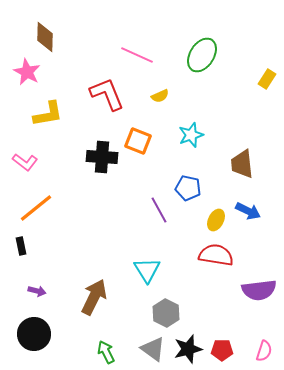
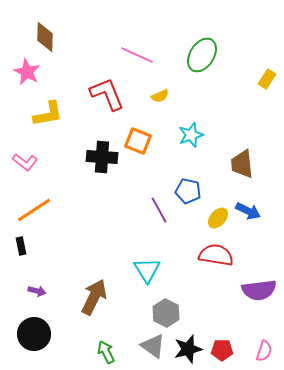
blue pentagon: moved 3 px down
orange line: moved 2 px left, 2 px down; rotated 6 degrees clockwise
yellow ellipse: moved 2 px right, 2 px up; rotated 15 degrees clockwise
gray triangle: moved 3 px up
